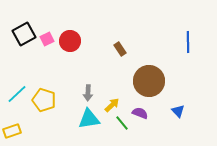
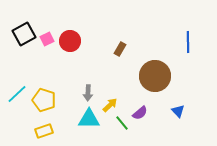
brown rectangle: rotated 64 degrees clockwise
brown circle: moved 6 px right, 5 px up
yellow arrow: moved 2 px left
purple semicircle: rotated 119 degrees clockwise
cyan triangle: rotated 10 degrees clockwise
yellow rectangle: moved 32 px right
